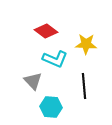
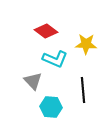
black line: moved 1 px left, 4 px down
